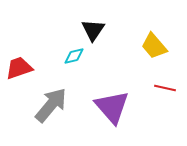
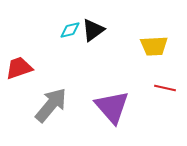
black triangle: rotated 20 degrees clockwise
yellow trapezoid: rotated 52 degrees counterclockwise
cyan diamond: moved 4 px left, 26 px up
